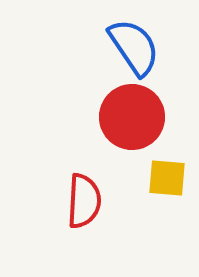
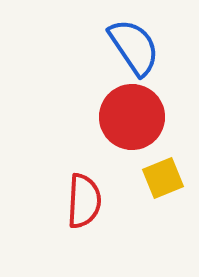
yellow square: moved 4 px left; rotated 27 degrees counterclockwise
